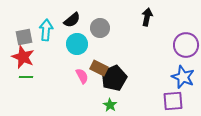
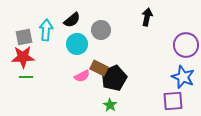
gray circle: moved 1 px right, 2 px down
red star: rotated 25 degrees counterclockwise
pink semicircle: rotated 91 degrees clockwise
